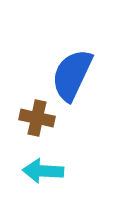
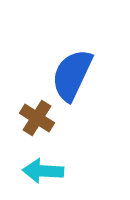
brown cross: rotated 20 degrees clockwise
